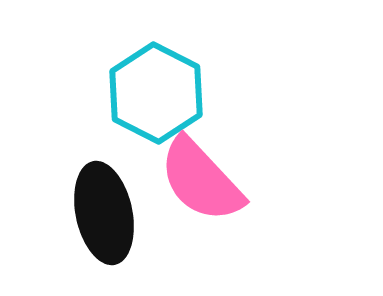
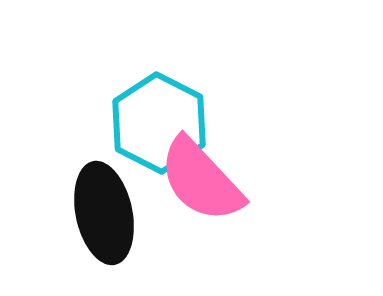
cyan hexagon: moved 3 px right, 30 px down
